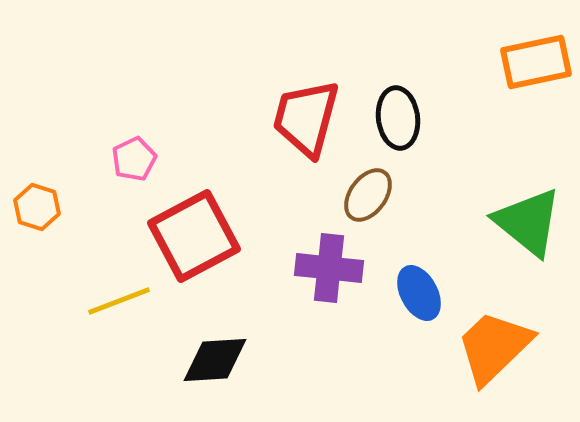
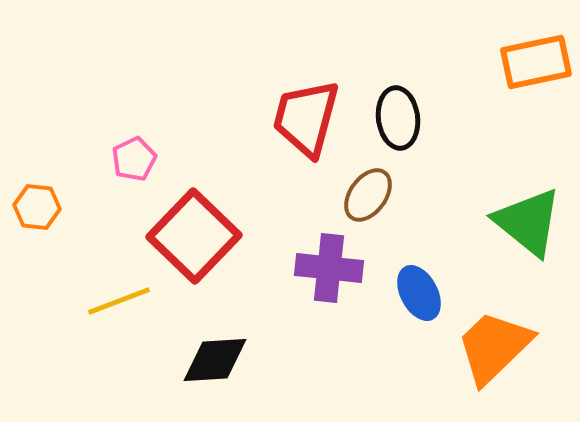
orange hexagon: rotated 12 degrees counterclockwise
red square: rotated 18 degrees counterclockwise
